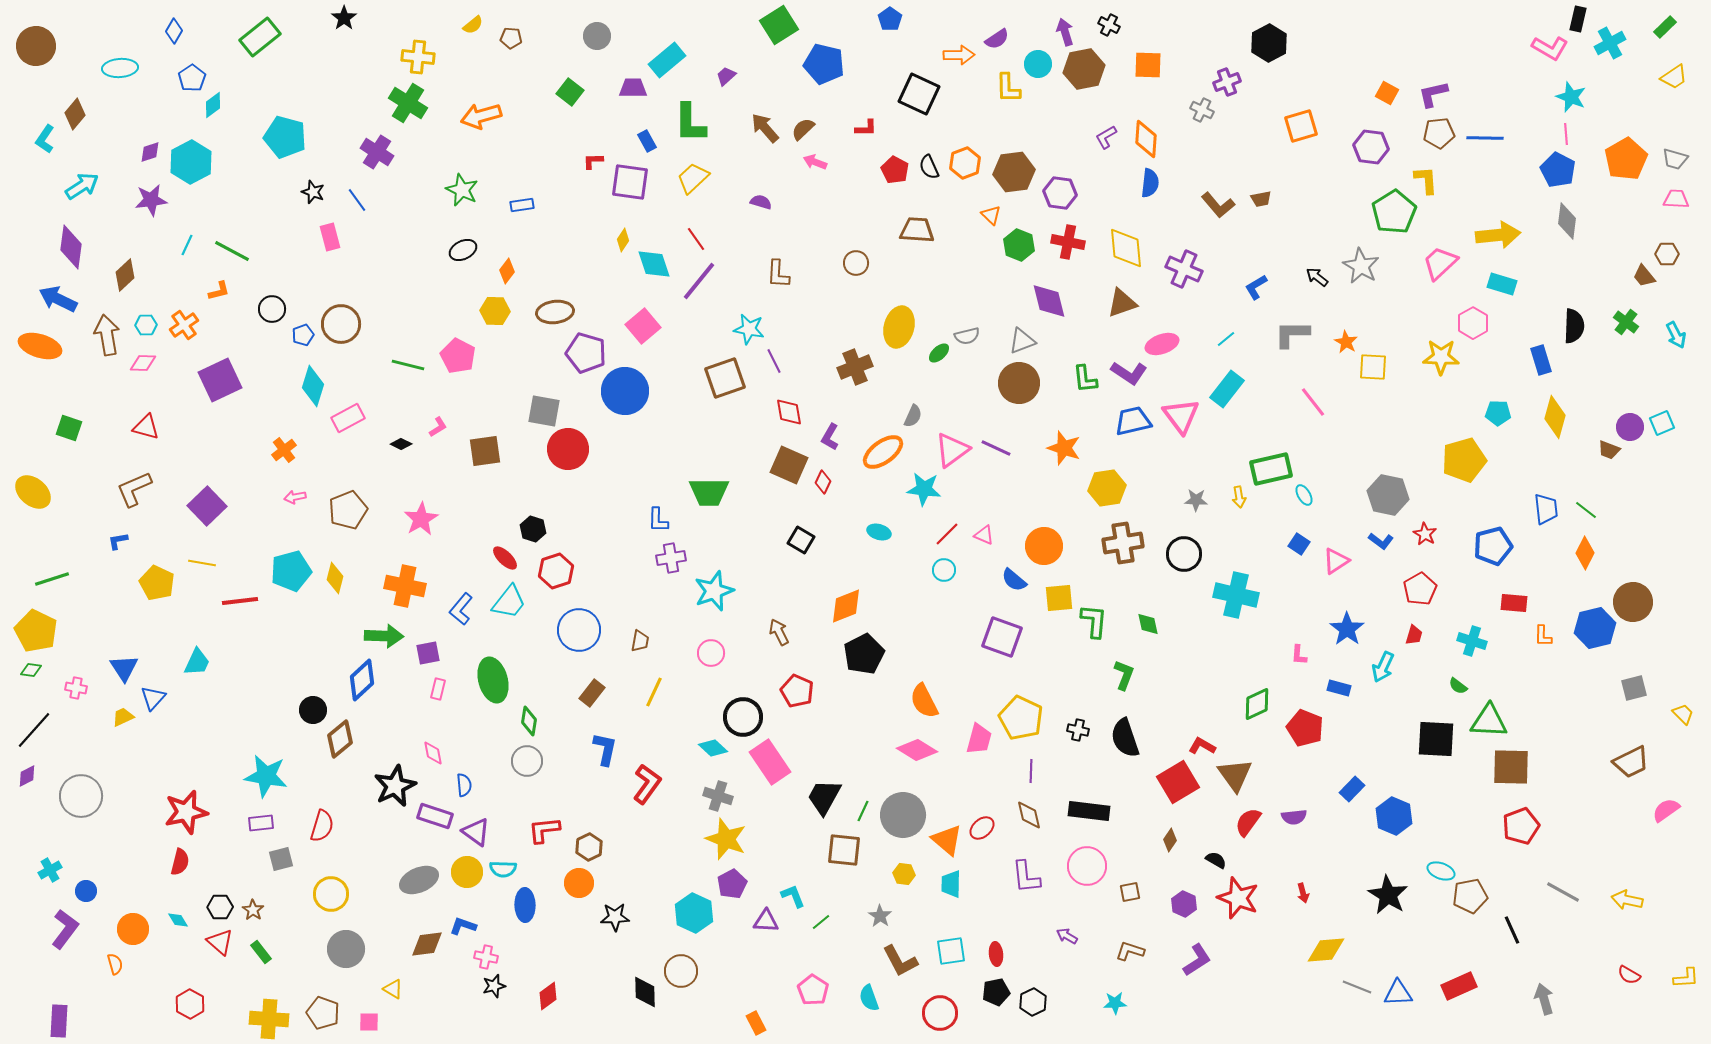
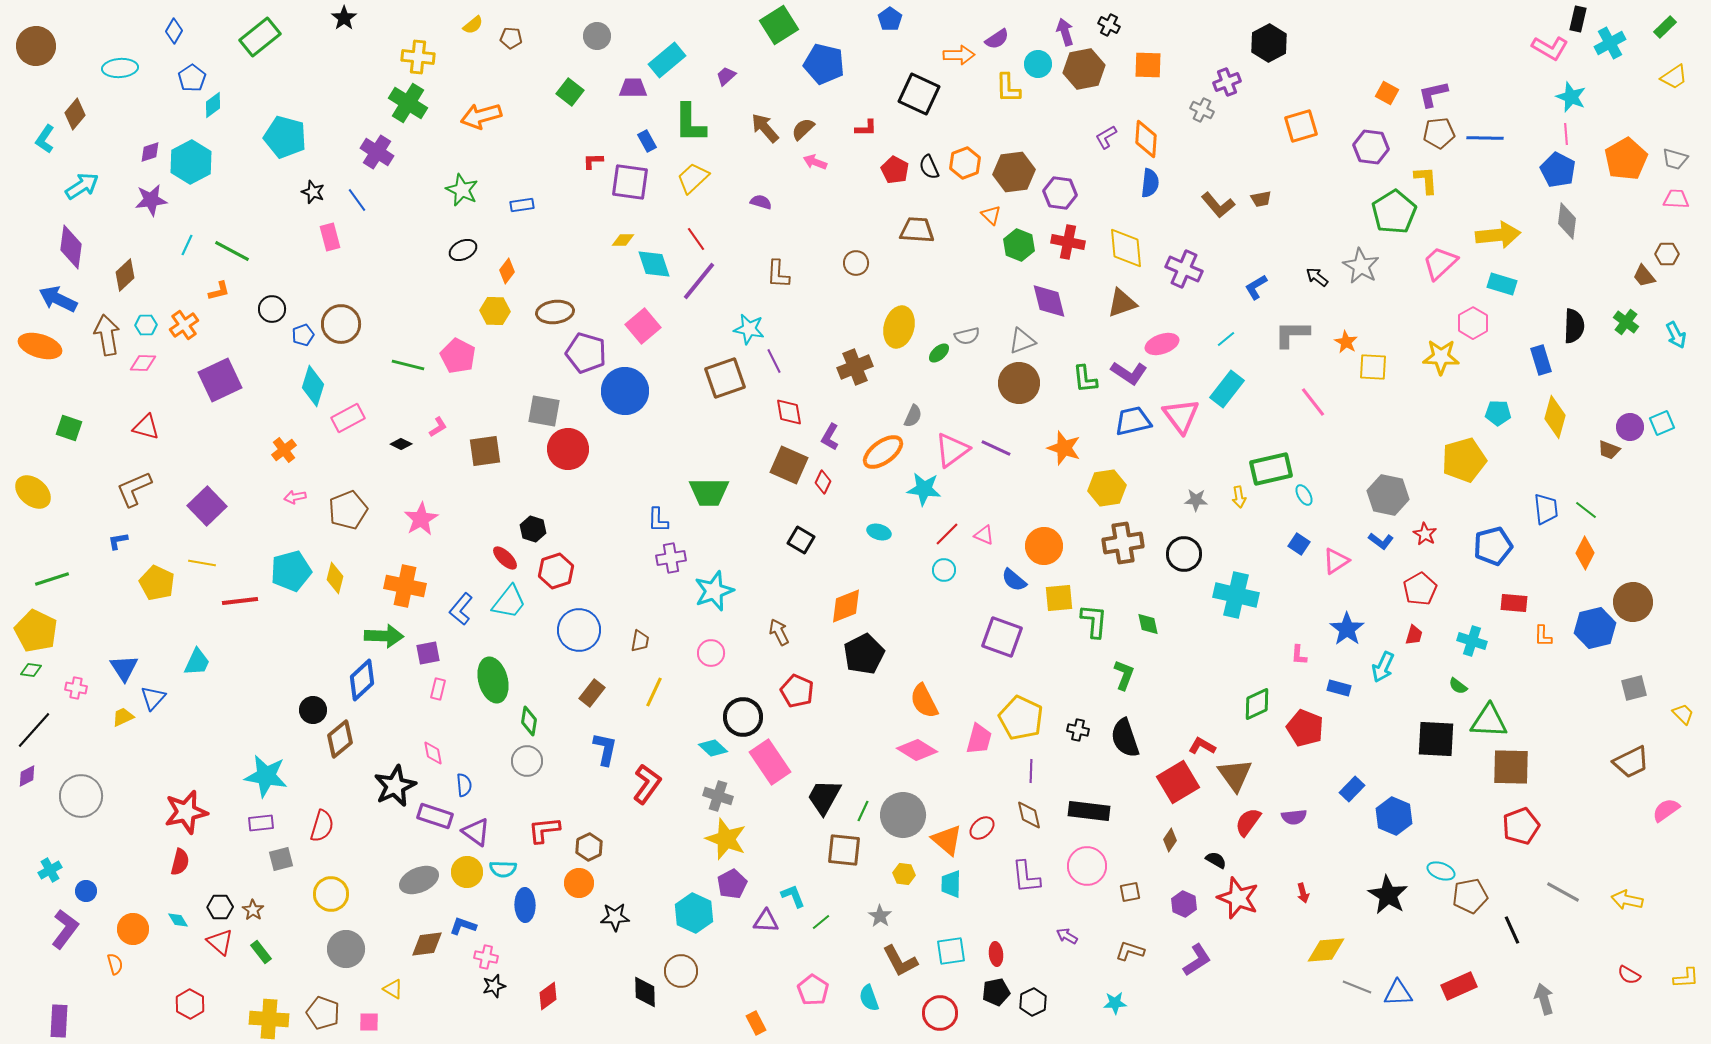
yellow diamond at (623, 240): rotated 55 degrees clockwise
